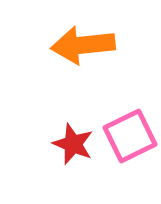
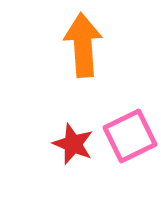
orange arrow: rotated 92 degrees clockwise
